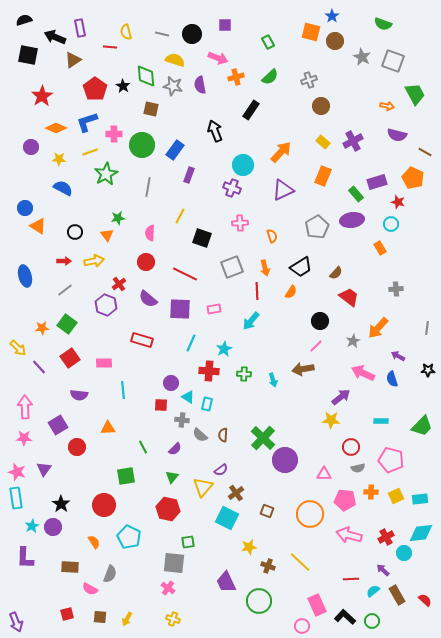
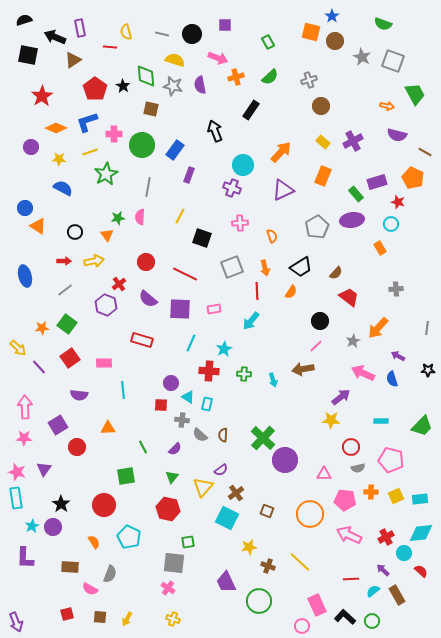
pink semicircle at (150, 233): moved 10 px left, 16 px up
pink arrow at (349, 535): rotated 10 degrees clockwise
red semicircle at (425, 600): moved 4 px left, 29 px up
